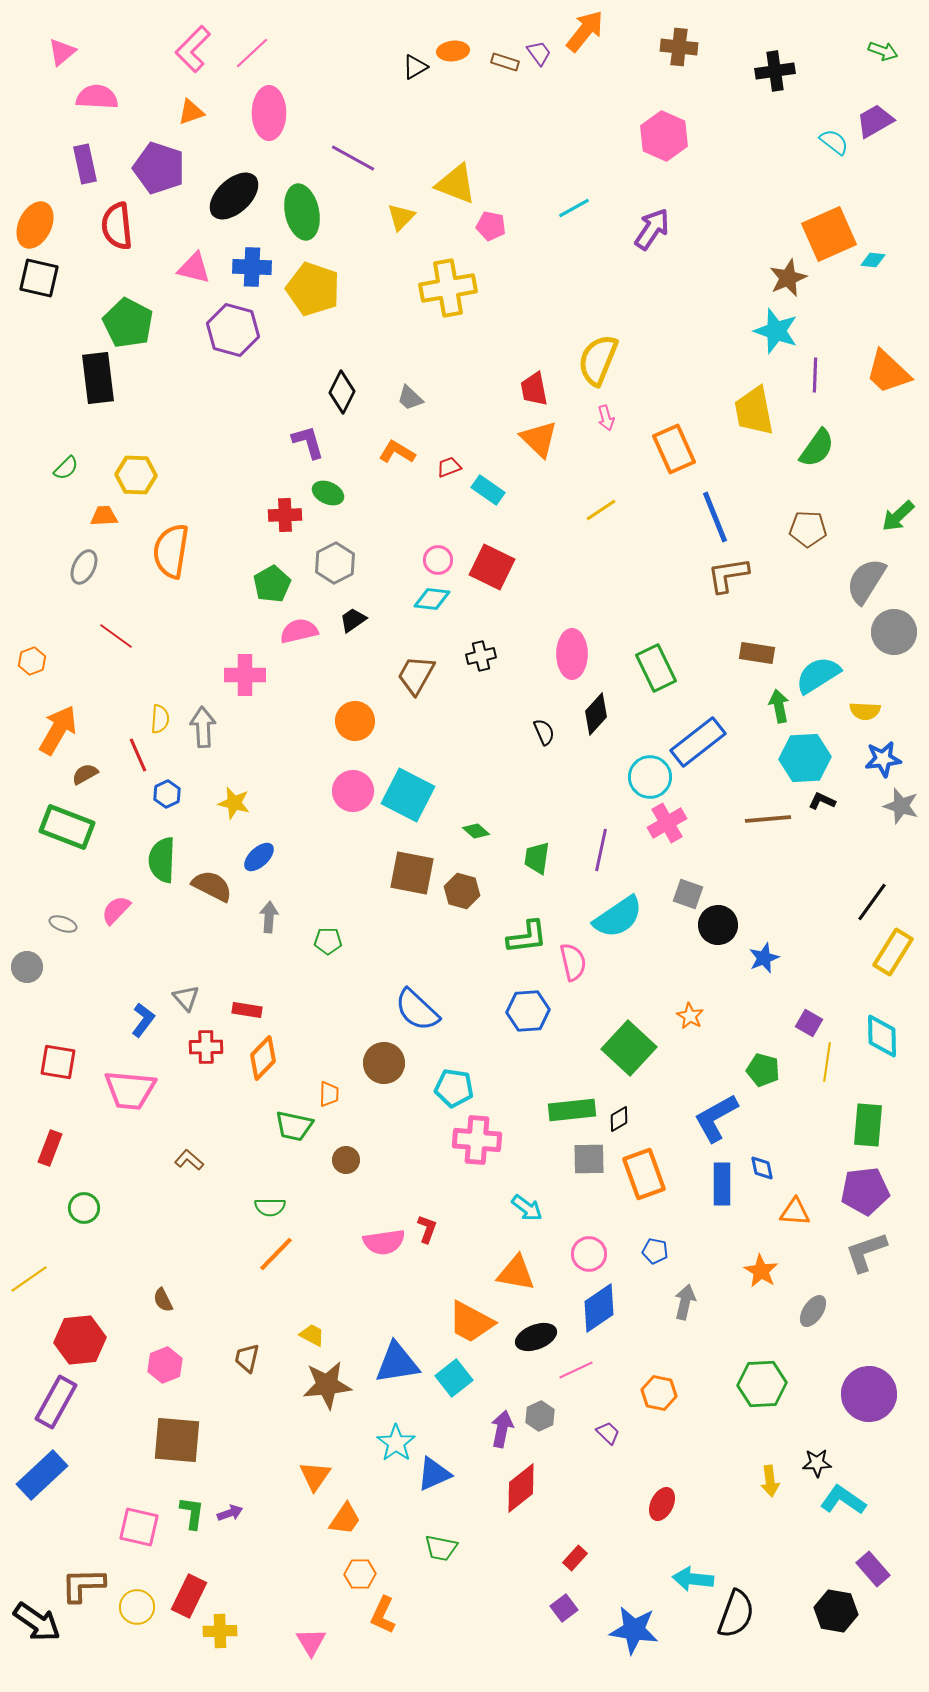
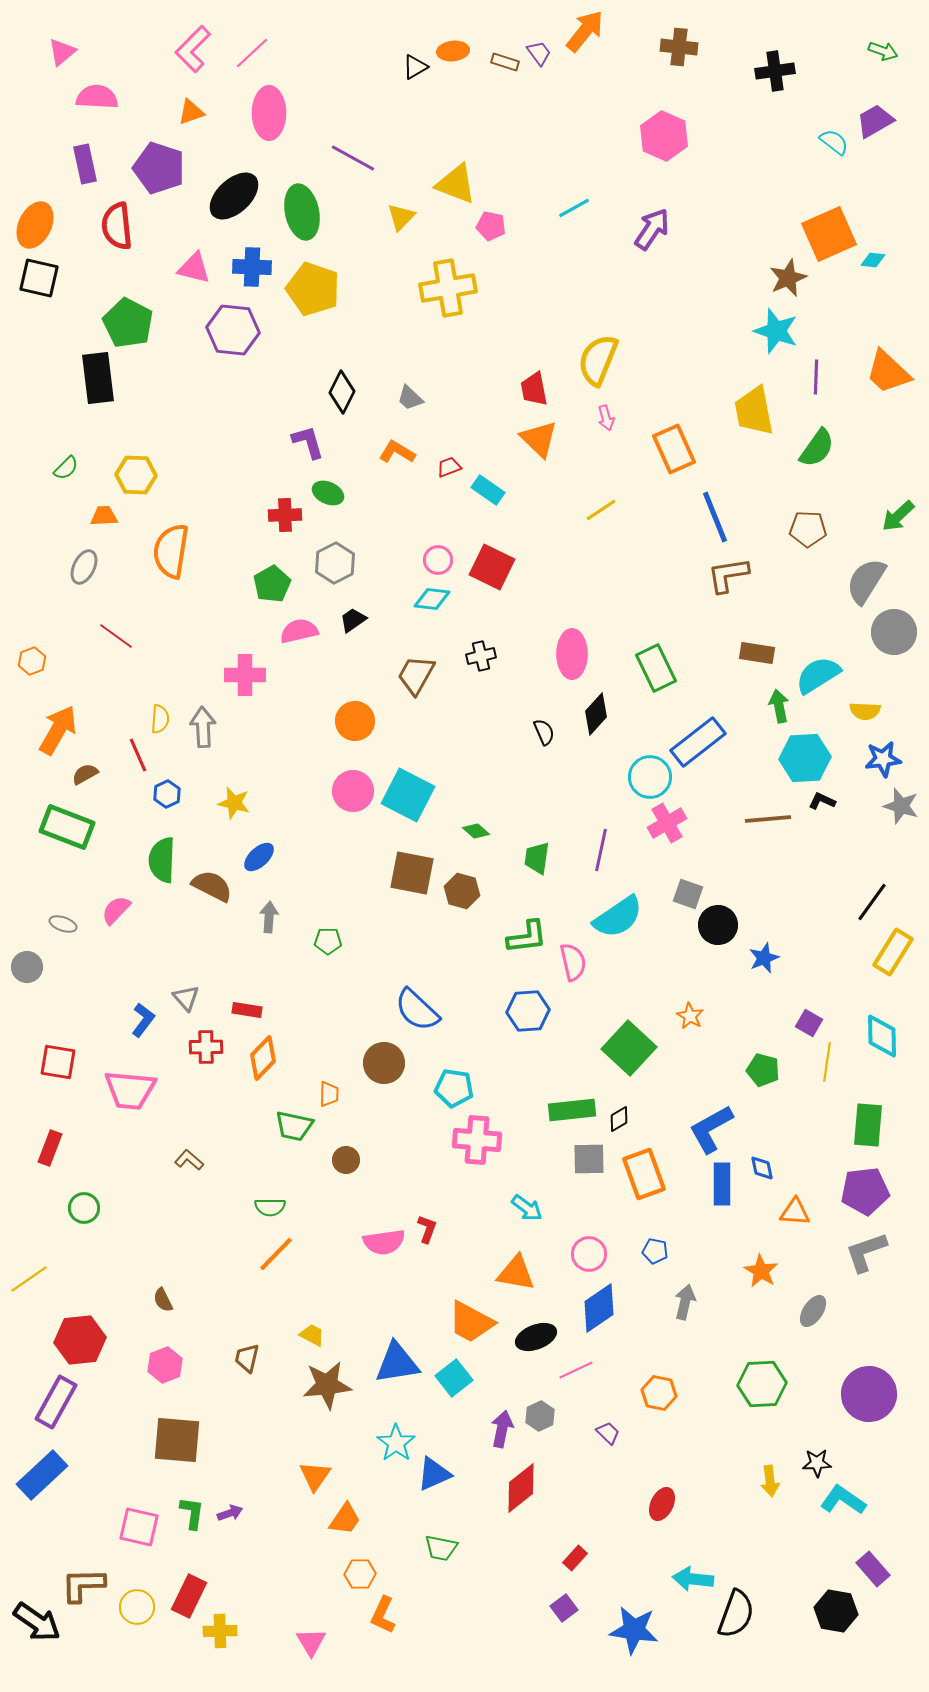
purple hexagon at (233, 330): rotated 9 degrees counterclockwise
purple line at (815, 375): moved 1 px right, 2 px down
blue L-shape at (716, 1118): moved 5 px left, 11 px down
